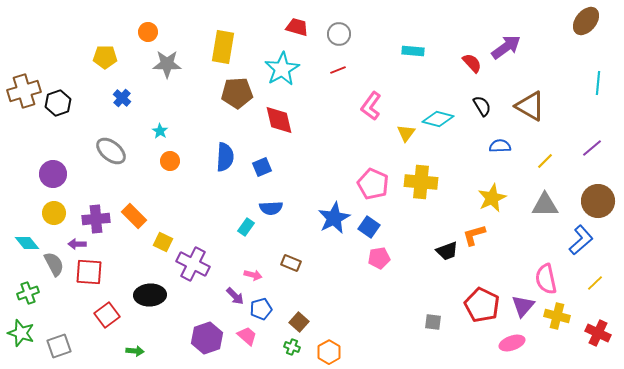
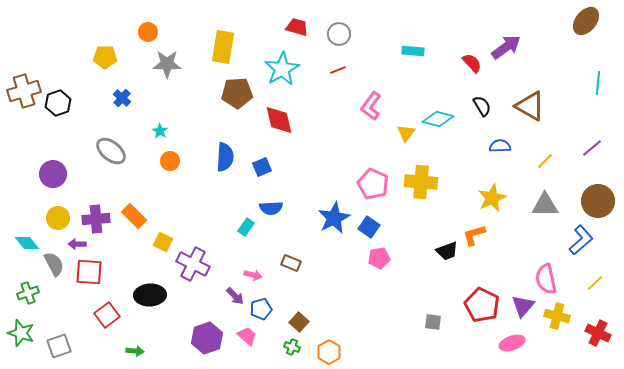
yellow circle at (54, 213): moved 4 px right, 5 px down
